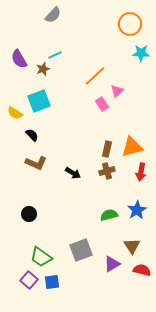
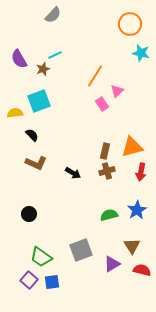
cyan star: rotated 12 degrees clockwise
orange line: rotated 15 degrees counterclockwise
yellow semicircle: rotated 140 degrees clockwise
brown rectangle: moved 2 px left, 2 px down
